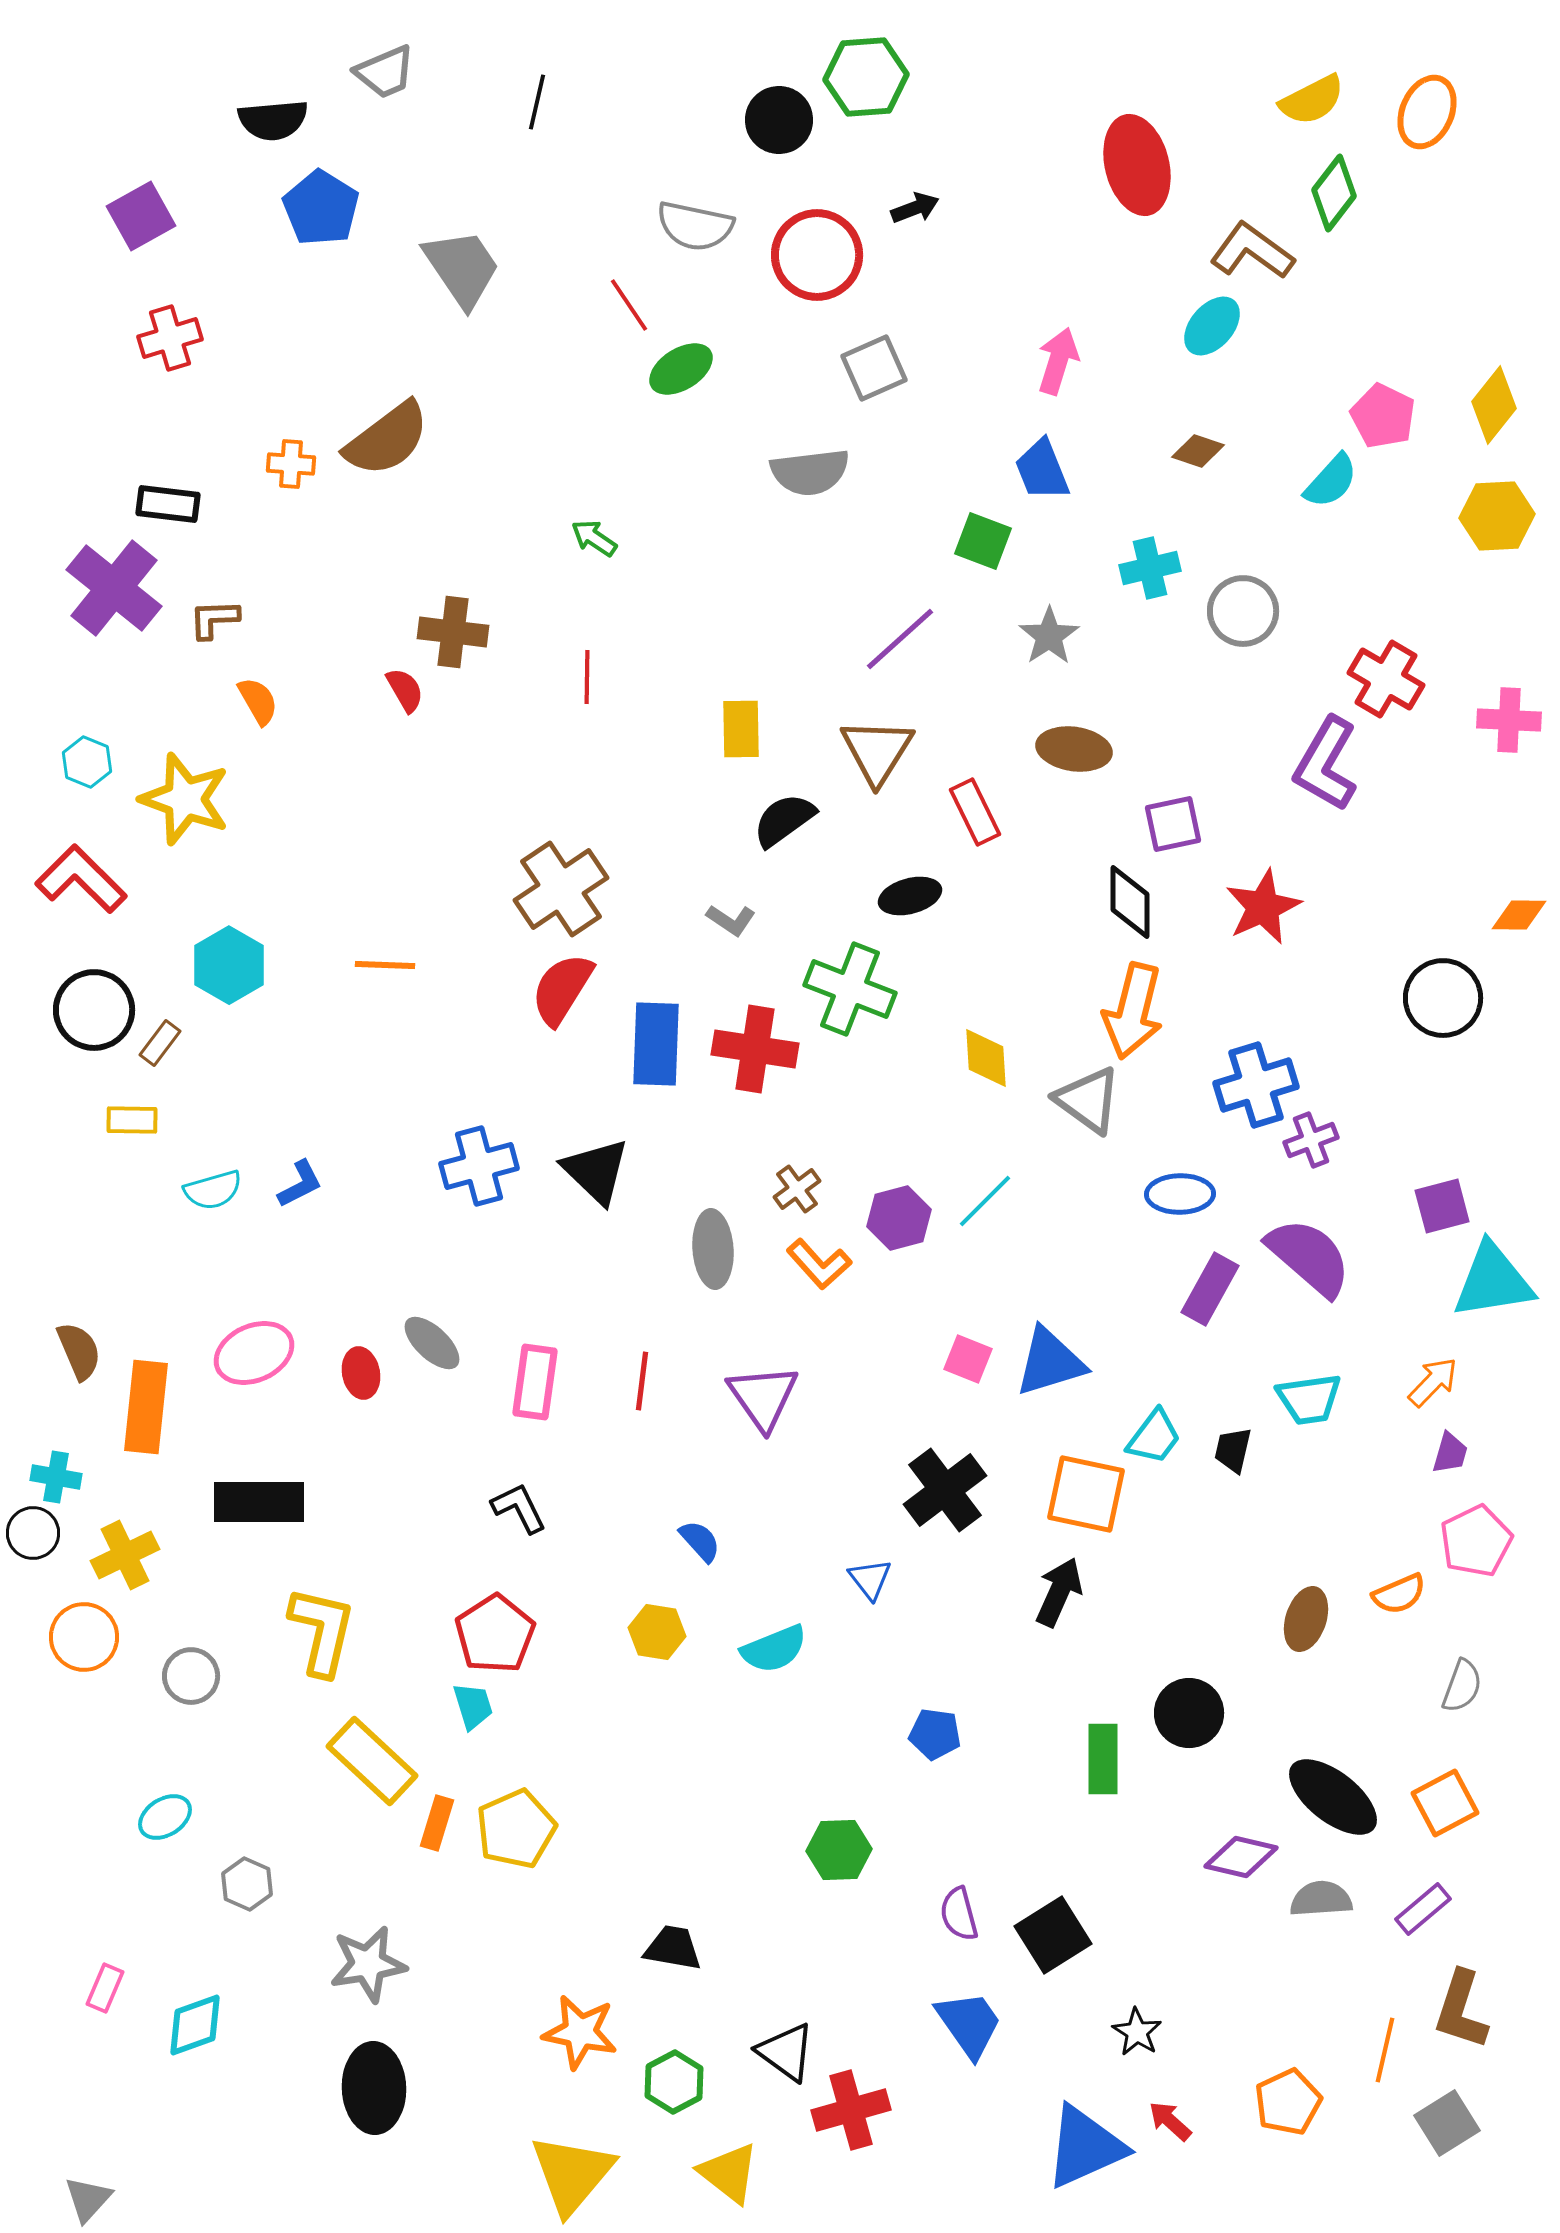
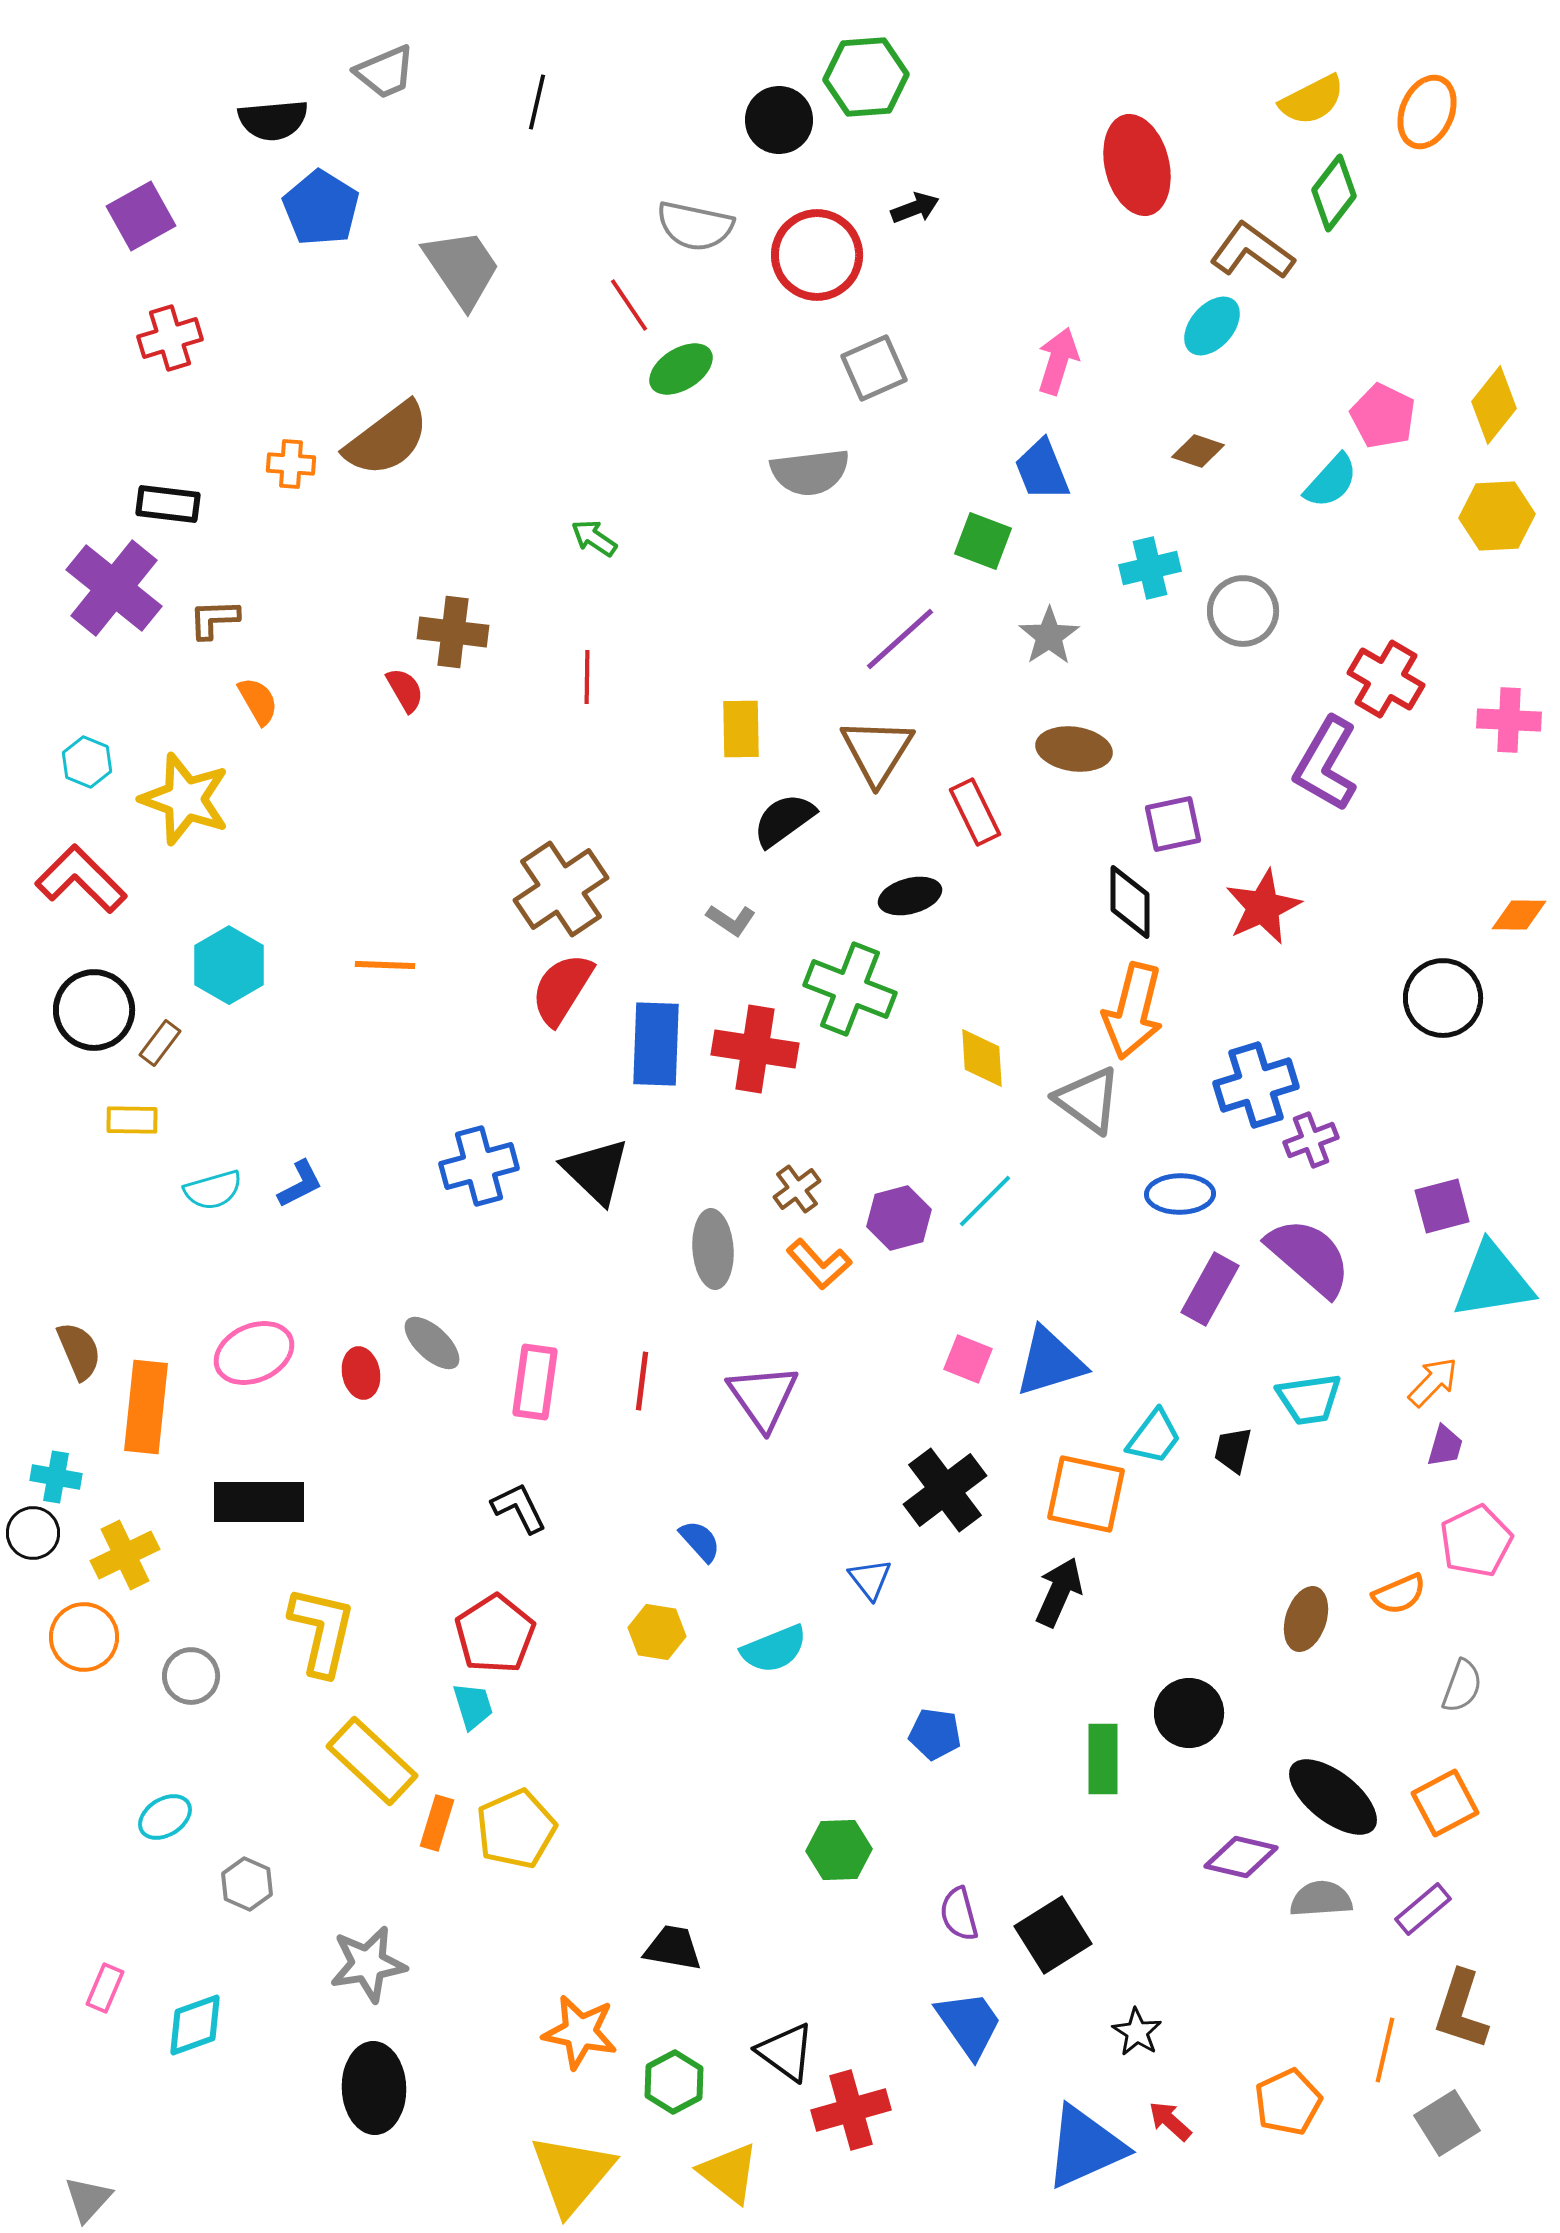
yellow diamond at (986, 1058): moved 4 px left
purple trapezoid at (1450, 1453): moved 5 px left, 7 px up
